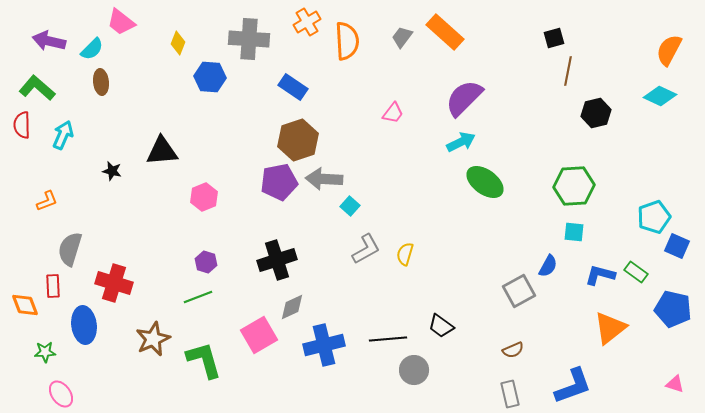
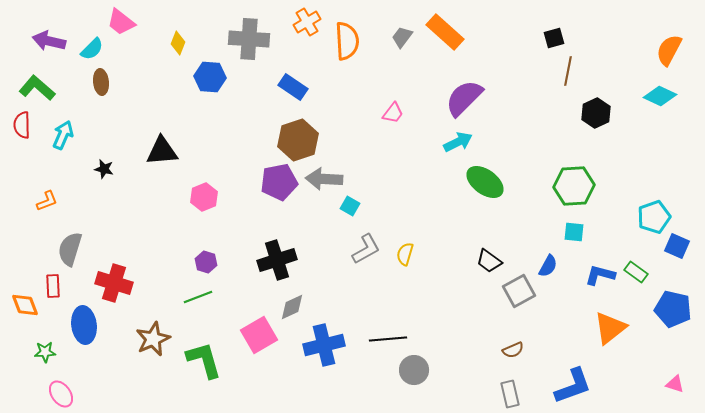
black hexagon at (596, 113): rotated 12 degrees counterclockwise
cyan arrow at (461, 142): moved 3 px left
black star at (112, 171): moved 8 px left, 2 px up
cyan square at (350, 206): rotated 12 degrees counterclockwise
black trapezoid at (441, 326): moved 48 px right, 65 px up
